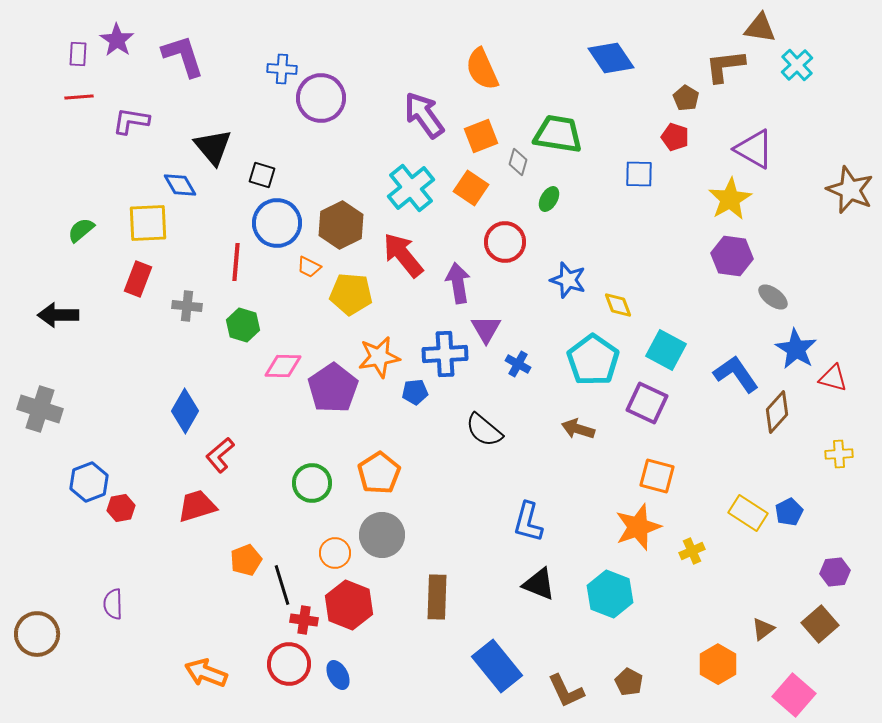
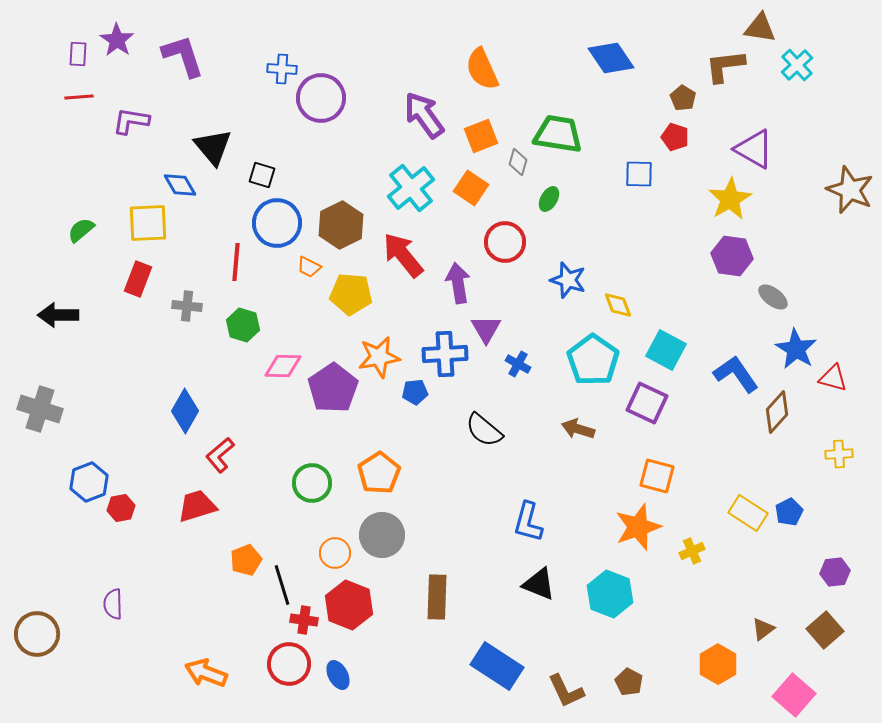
brown pentagon at (686, 98): moved 3 px left
brown square at (820, 624): moved 5 px right, 6 px down
blue rectangle at (497, 666): rotated 18 degrees counterclockwise
